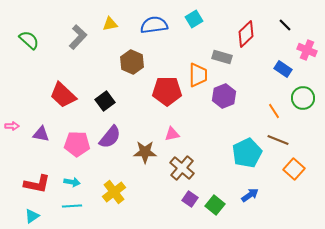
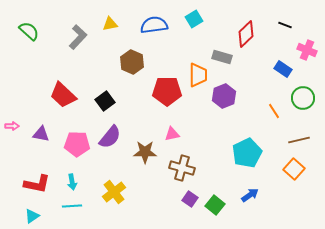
black line: rotated 24 degrees counterclockwise
green semicircle: moved 9 px up
brown line: moved 21 px right; rotated 35 degrees counterclockwise
brown cross: rotated 25 degrees counterclockwise
cyan arrow: rotated 70 degrees clockwise
